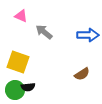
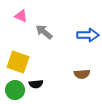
brown semicircle: rotated 28 degrees clockwise
black semicircle: moved 8 px right, 3 px up
